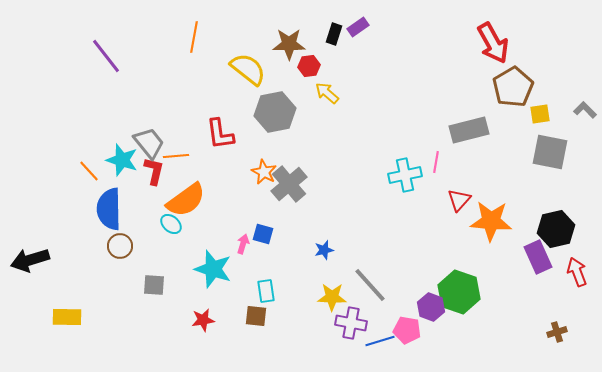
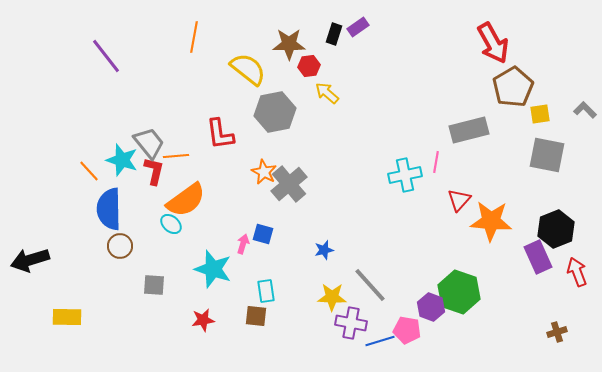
gray square at (550, 152): moved 3 px left, 3 px down
black hexagon at (556, 229): rotated 9 degrees counterclockwise
